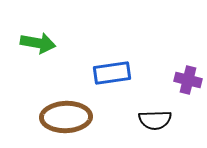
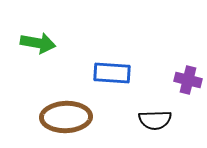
blue rectangle: rotated 12 degrees clockwise
